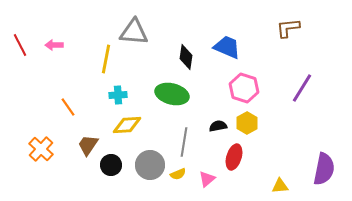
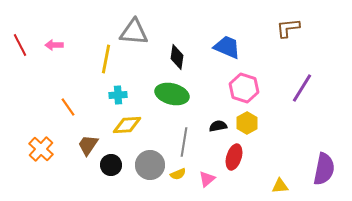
black diamond: moved 9 px left
